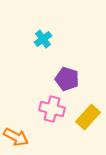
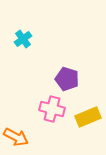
cyan cross: moved 20 px left
yellow rectangle: rotated 25 degrees clockwise
